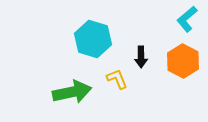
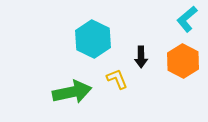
cyan hexagon: rotated 9 degrees clockwise
